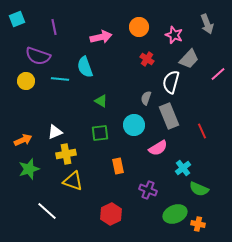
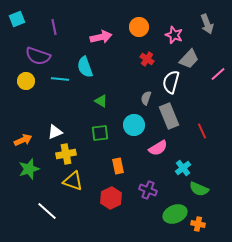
red hexagon: moved 16 px up
